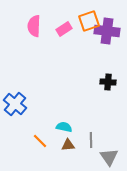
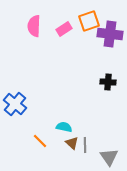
purple cross: moved 3 px right, 3 px down
gray line: moved 6 px left, 5 px down
brown triangle: moved 4 px right, 2 px up; rotated 48 degrees clockwise
